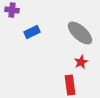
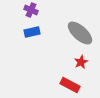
purple cross: moved 19 px right; rotated 16 degrees clockwise
blue rectangle: rotated 14 degrees clockwise
red rectangle: rotated 54 degrees counterclockwise
